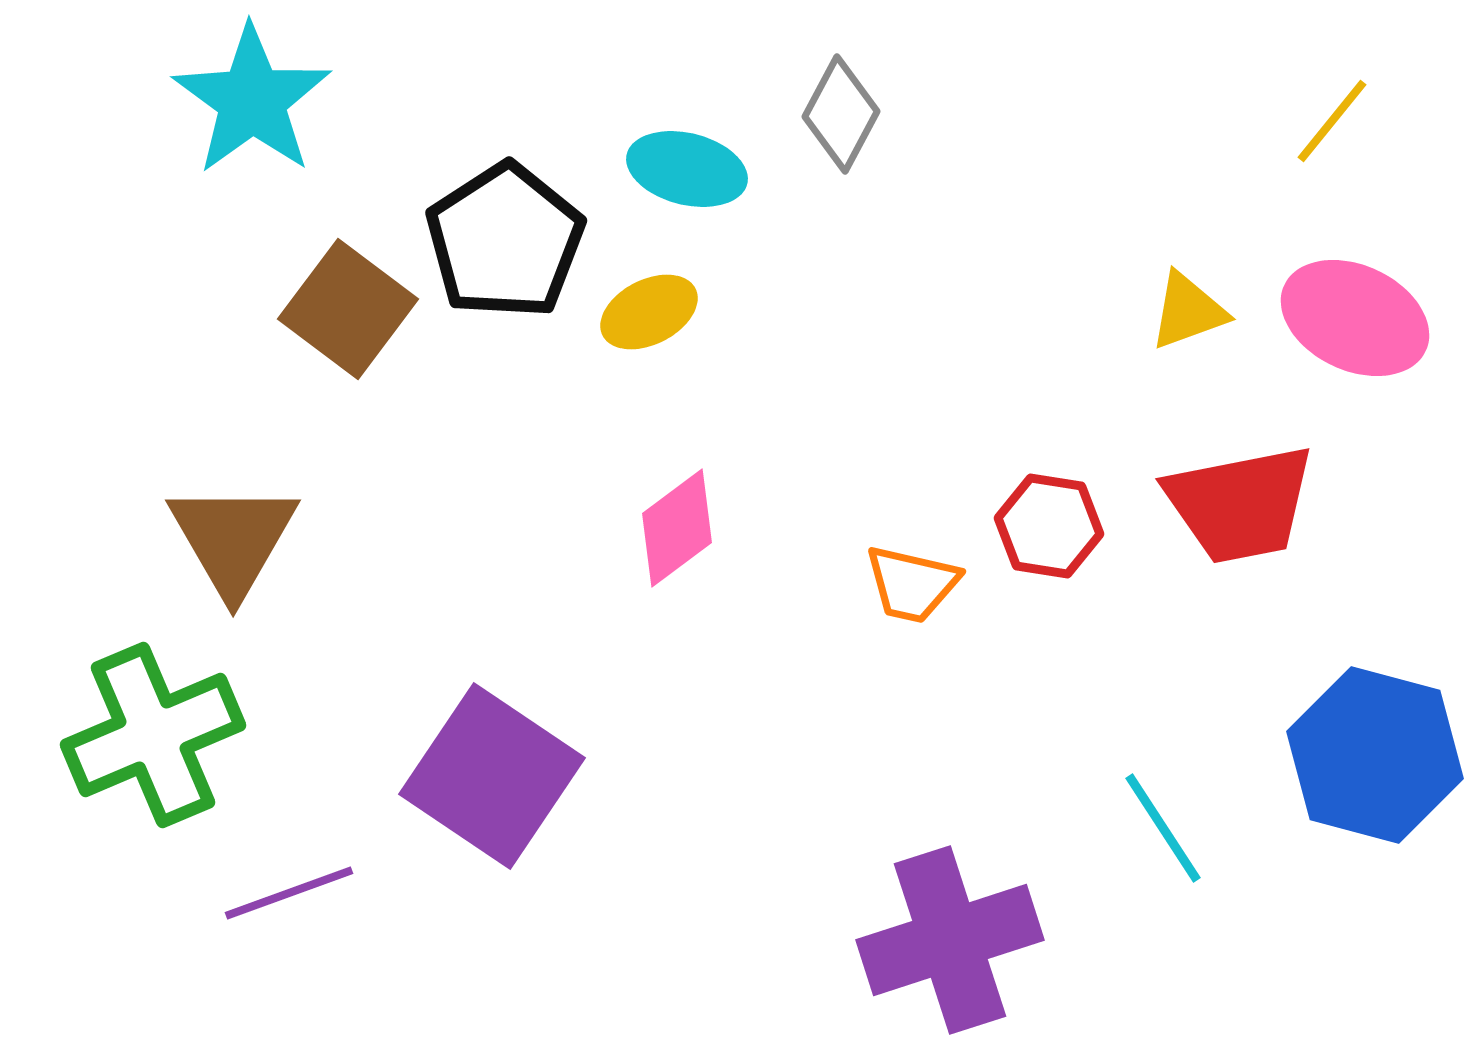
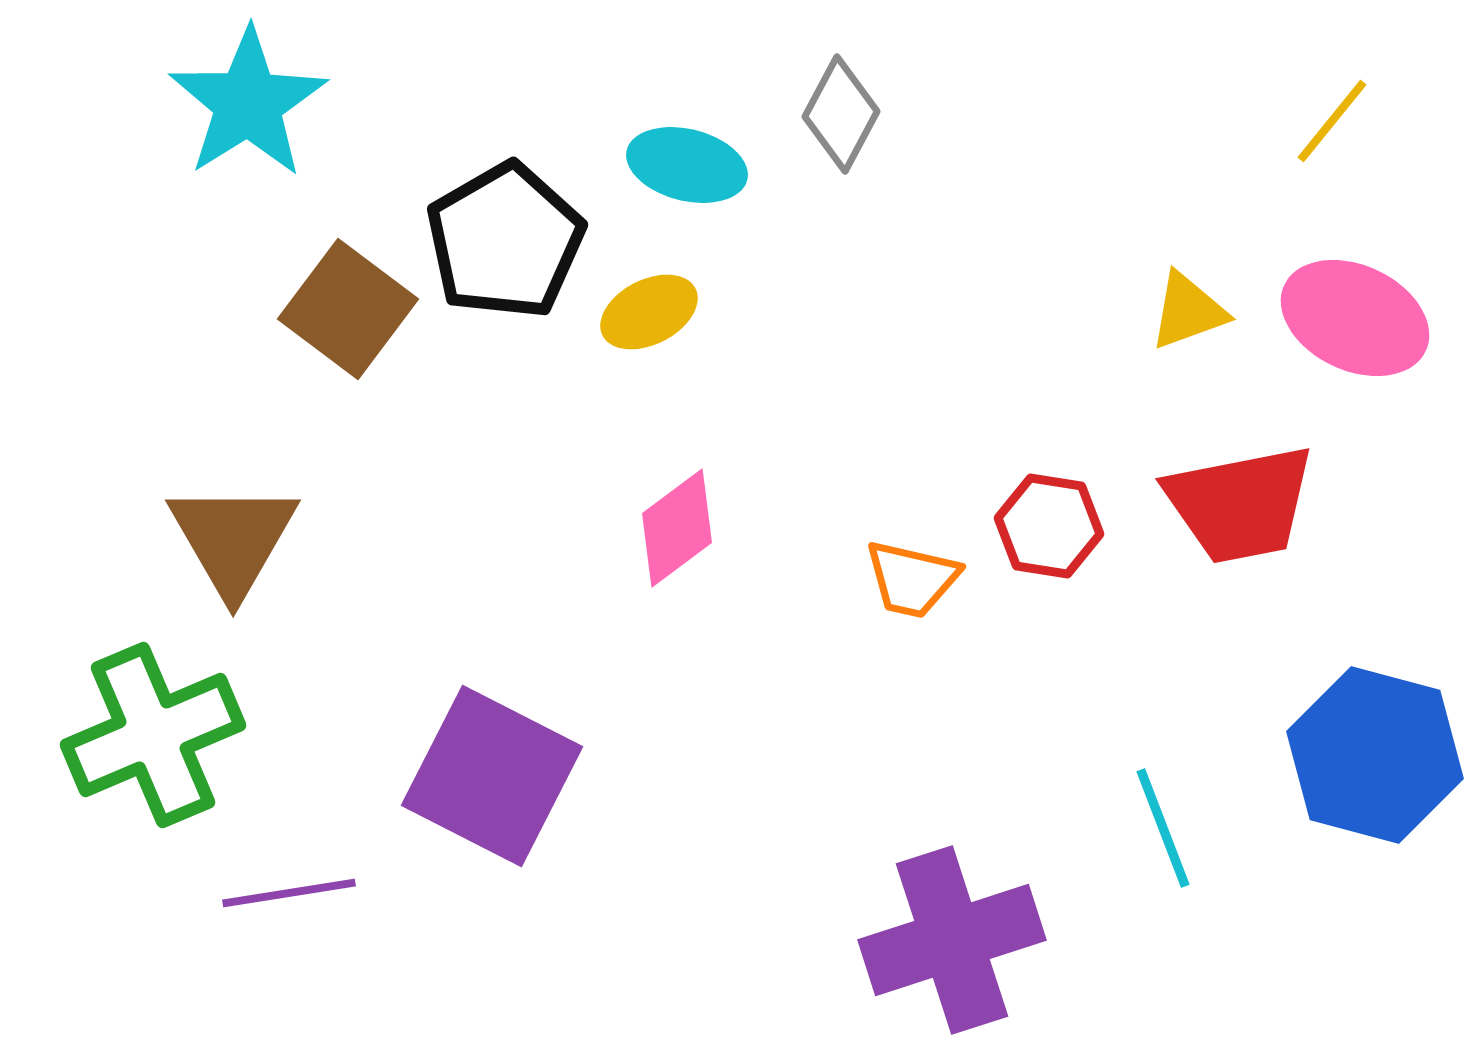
cyan star: moved 4 px left, 3 px down; rotated 4 degrees clockwise
cyan ellipse: moved 4 px up
black pentagon: rotated 3 degrees clockwise
orange trapezoid: moved 5 px up
purple square: rotated 7 degrees counterclockwise
cyan line: rotated 12 degrees clockwise
purple line: rotated 11 degrees clockwise
purple cross: moved 2 px right
